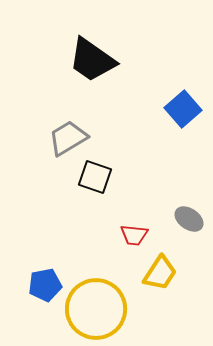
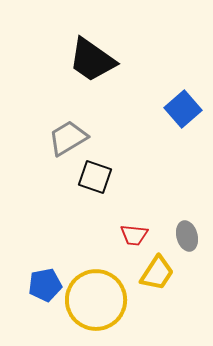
gray ellipse: moved 2 px left, 17 px down; rotated 40 degrees clockwise
yellow trapezoid: moved 3 px left
yellow circle: moved 9 px up
